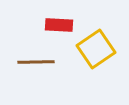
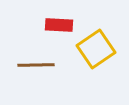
brown line: moved 3 px down
